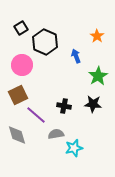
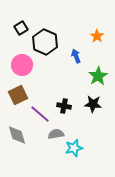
purple line: moved 4 px right, 1 px up
